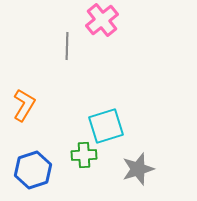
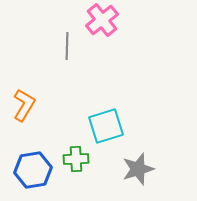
green cross: moved 8 px left, 4 px down
blue hexagon: rotated 9 degrees clockwise
